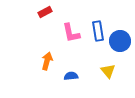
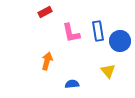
blue semicircle: moved 1 px right, 8 px down
